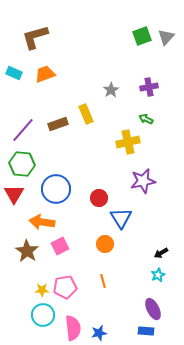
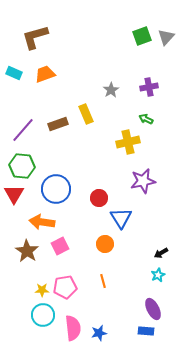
green hexagon: moved 2 px down
